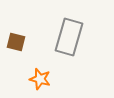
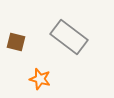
gray rectangle: rotated 69 degrees counterclockwise
